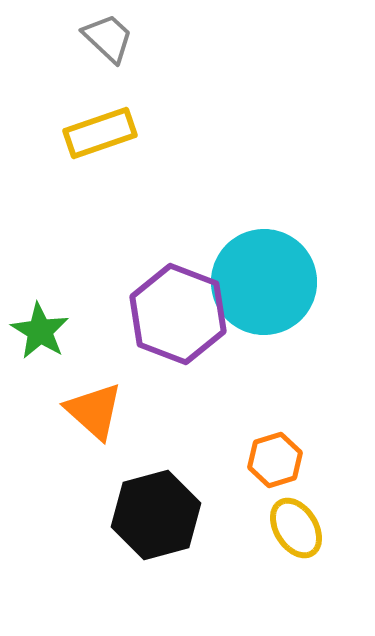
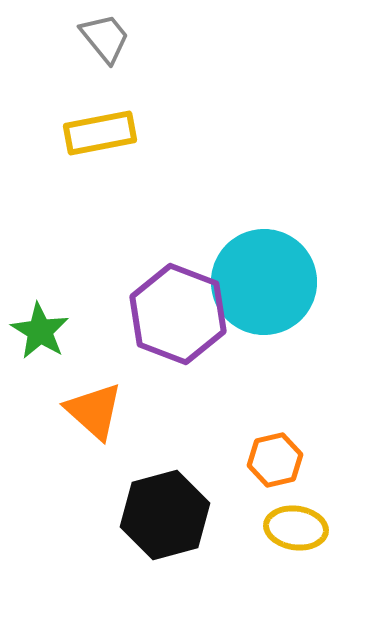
gray trapezoid: moved 3 px left; rotated 8 degrees clockwise
yellow rectangle: rotated 8 degrees clockwise
orange hexagon: rotated 4 degrees clockwise
black hexagon: moved 9 px right
yellow ellipse: rotated 50 degrees counterclockwise
